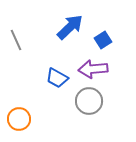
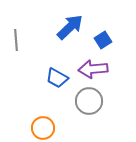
gray line: rotated 20 degrees clockwise
orange circle: moved 24 px right, 9 px down
